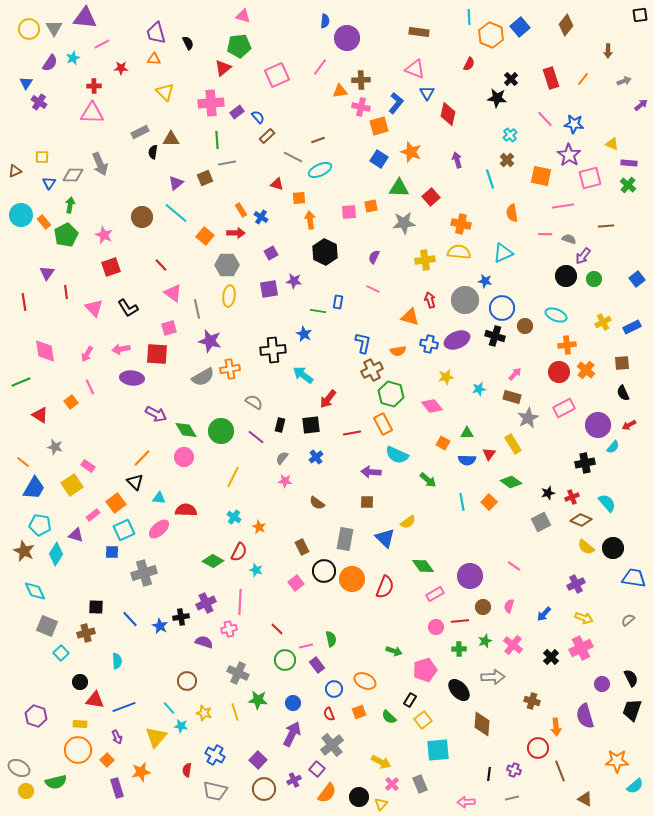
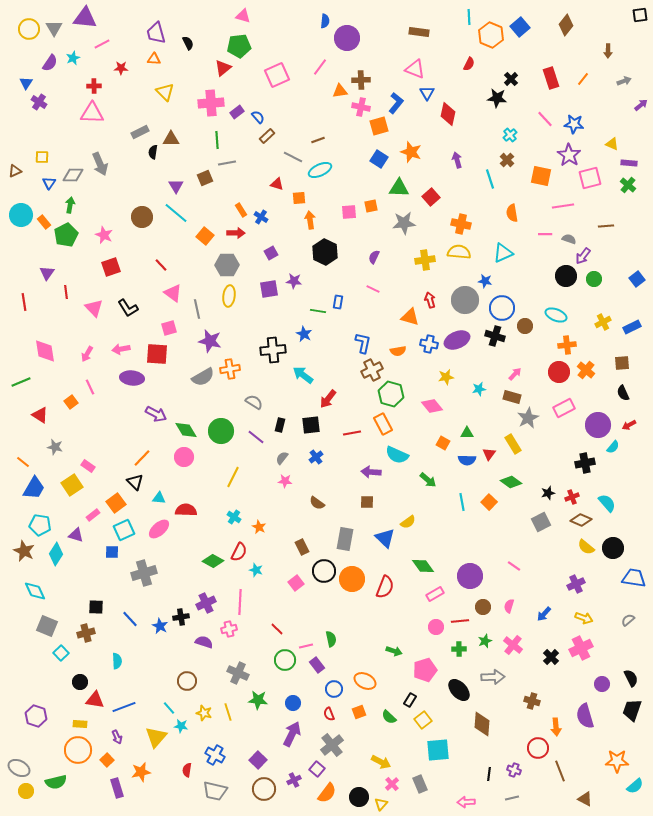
purple triangle at (176, 183): moved 3 px down; rotated 21 degrees counterclockwise
yellow line at (235, 712): moved 7 px left
